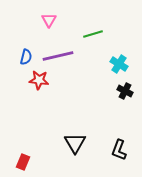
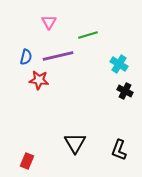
pink triangle: moved 2 px down
green line: moved 5 px left, 1 px down
red rectangle: moved 4 px right, 1 px up
